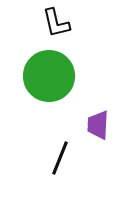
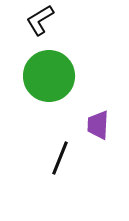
black L-shape: moved 16 px left, 3 px up; rotated 72 degrees clockwise
